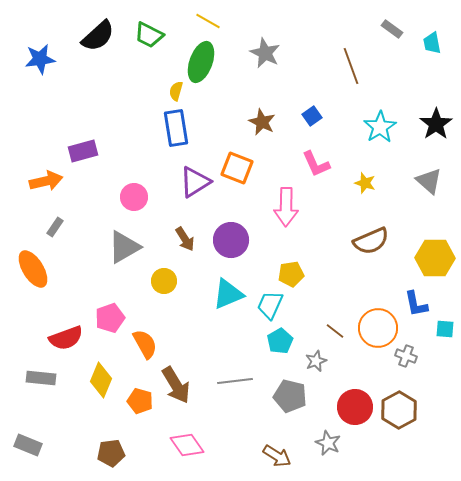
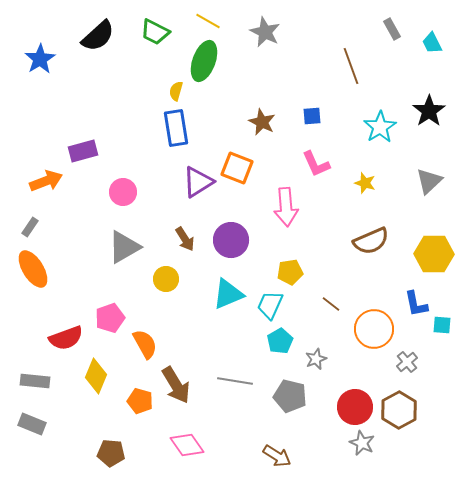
gray rectangle at (392, 29): rotated 25 degrees clockwise
green trapezoid at (149, 35): moved 6 px right, 3 px up
cyan trapezoid at (432, 43): rotated 15 degrees counterclockwise
gray star at (265, 53): moved 21 px up
blue star at (40, 59): rotated 24 degrees counterclockwise
green ellipse at (201, 62): moved 3 px right, 1 px up
blue square at (312, 116): rotated 30 degrees clockwise
black star at (436, 124): moved 7 px left, 13 px up
orange arrow at (46, 181): rotated 8 degrees counterclockwise
gray triangle at (429, 181): rotated 36 degrees clockwise
purple triangle at (195, 182): moved 3 px right
pink circle at (134, 197): moved 11 px left, 5 px up
pink arrow at (286, 207): rotated 6 degrees counterclockwise
gray rectangle at (55, 227): moved 25 px left
yellow hexagon at (435, 258): moved 1 px left, 4 px up
yellow pentagon at (291, 274): moved 1 px left, 2 px up
yellow circle at (164, 281): moved 2 px right, 2 px up
orange circle at (378, 328): moved 4 px left, 1 px down
cyan square at (445, 329): moved 3 px left, 4 px up
brown line at (335, 331): moved 4 px left, 27 px up
gray cross at (406, 356): moved 1 px right, 6 px down; rotated 30 degrees clockwise
gray star at (316, 361): moved 2 px up
gray rectangle at (41, 378): moved 6 px left, 3 px down
yellow diamond at (101, 380): moved 5 px left, 4 px up
gray line at (235, 381): rotated 16 degrees clockwise
gray star at (328, 443): moved 34 px right
gray rectangle at (28, 445): moved 4 px right, 21 px up
brown pentagon at (111, 453): rotated 12 degrees clockwise
